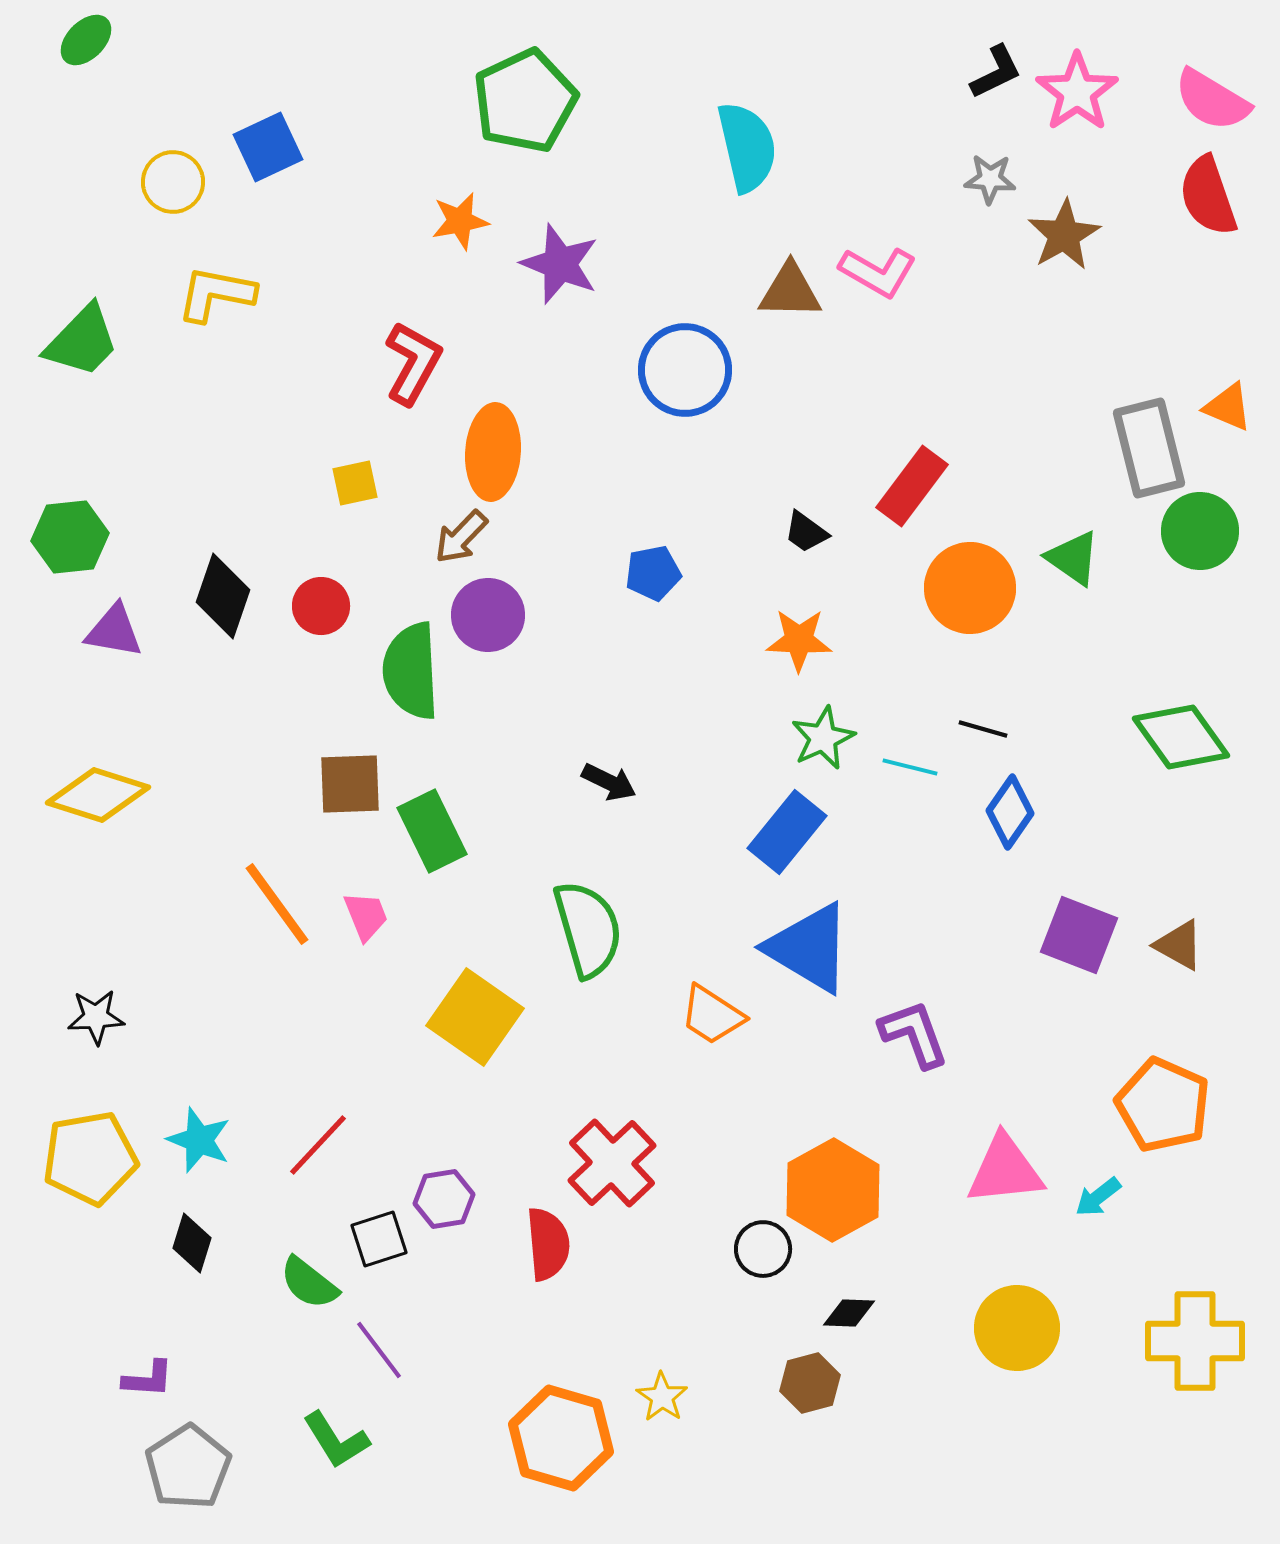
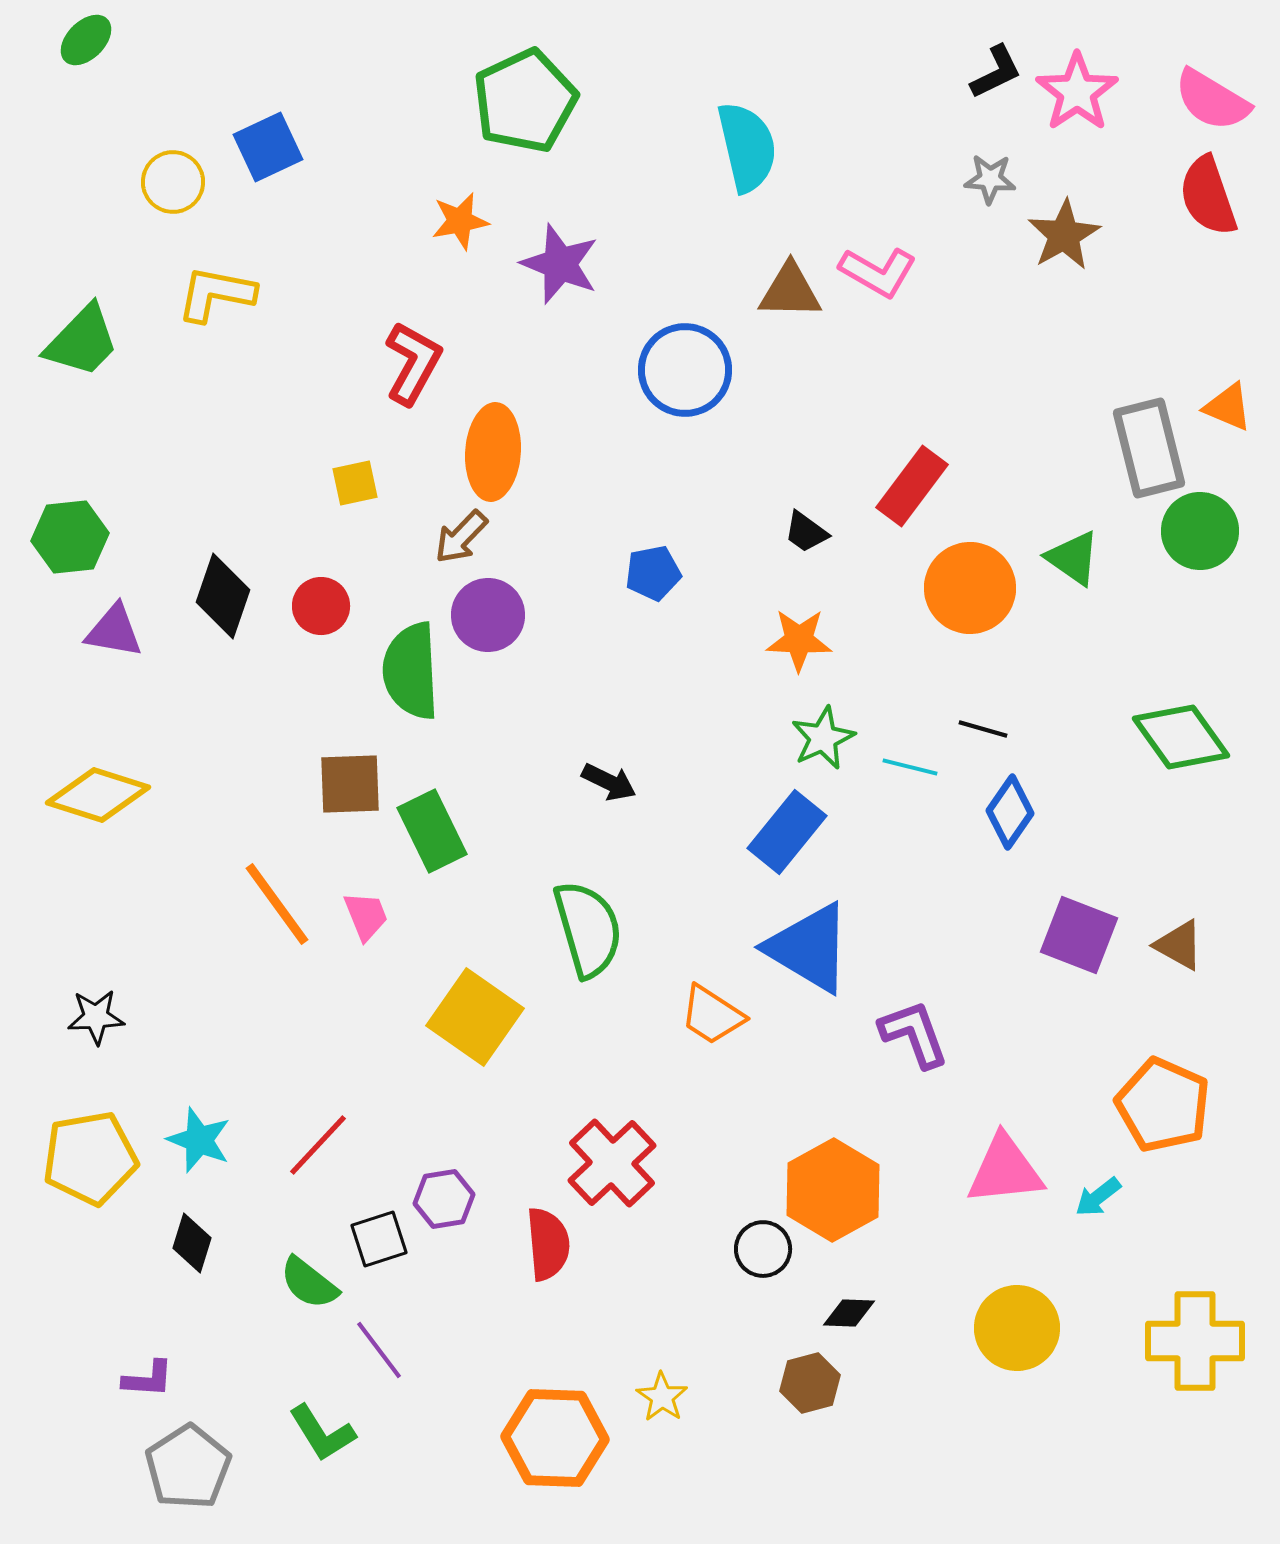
orange hexagon at (561, 1438): moved 6 px left; rotated 14 degrees counterclockwise
green L-shape at (336, 1440): moved 14 px left, 7 px up
